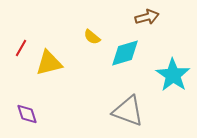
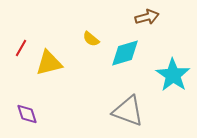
yellow semicircle: moved 1 px left, 2 px down
